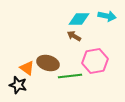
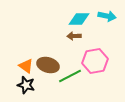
brown arrow: rotated 32 degrees counterclockwise
brown ellipse: moved 2 px down
orange triangle: moved 1 px left, 2 px up
green line: rotated 20 degrees counterclockwise
black star: moved 8 px right
